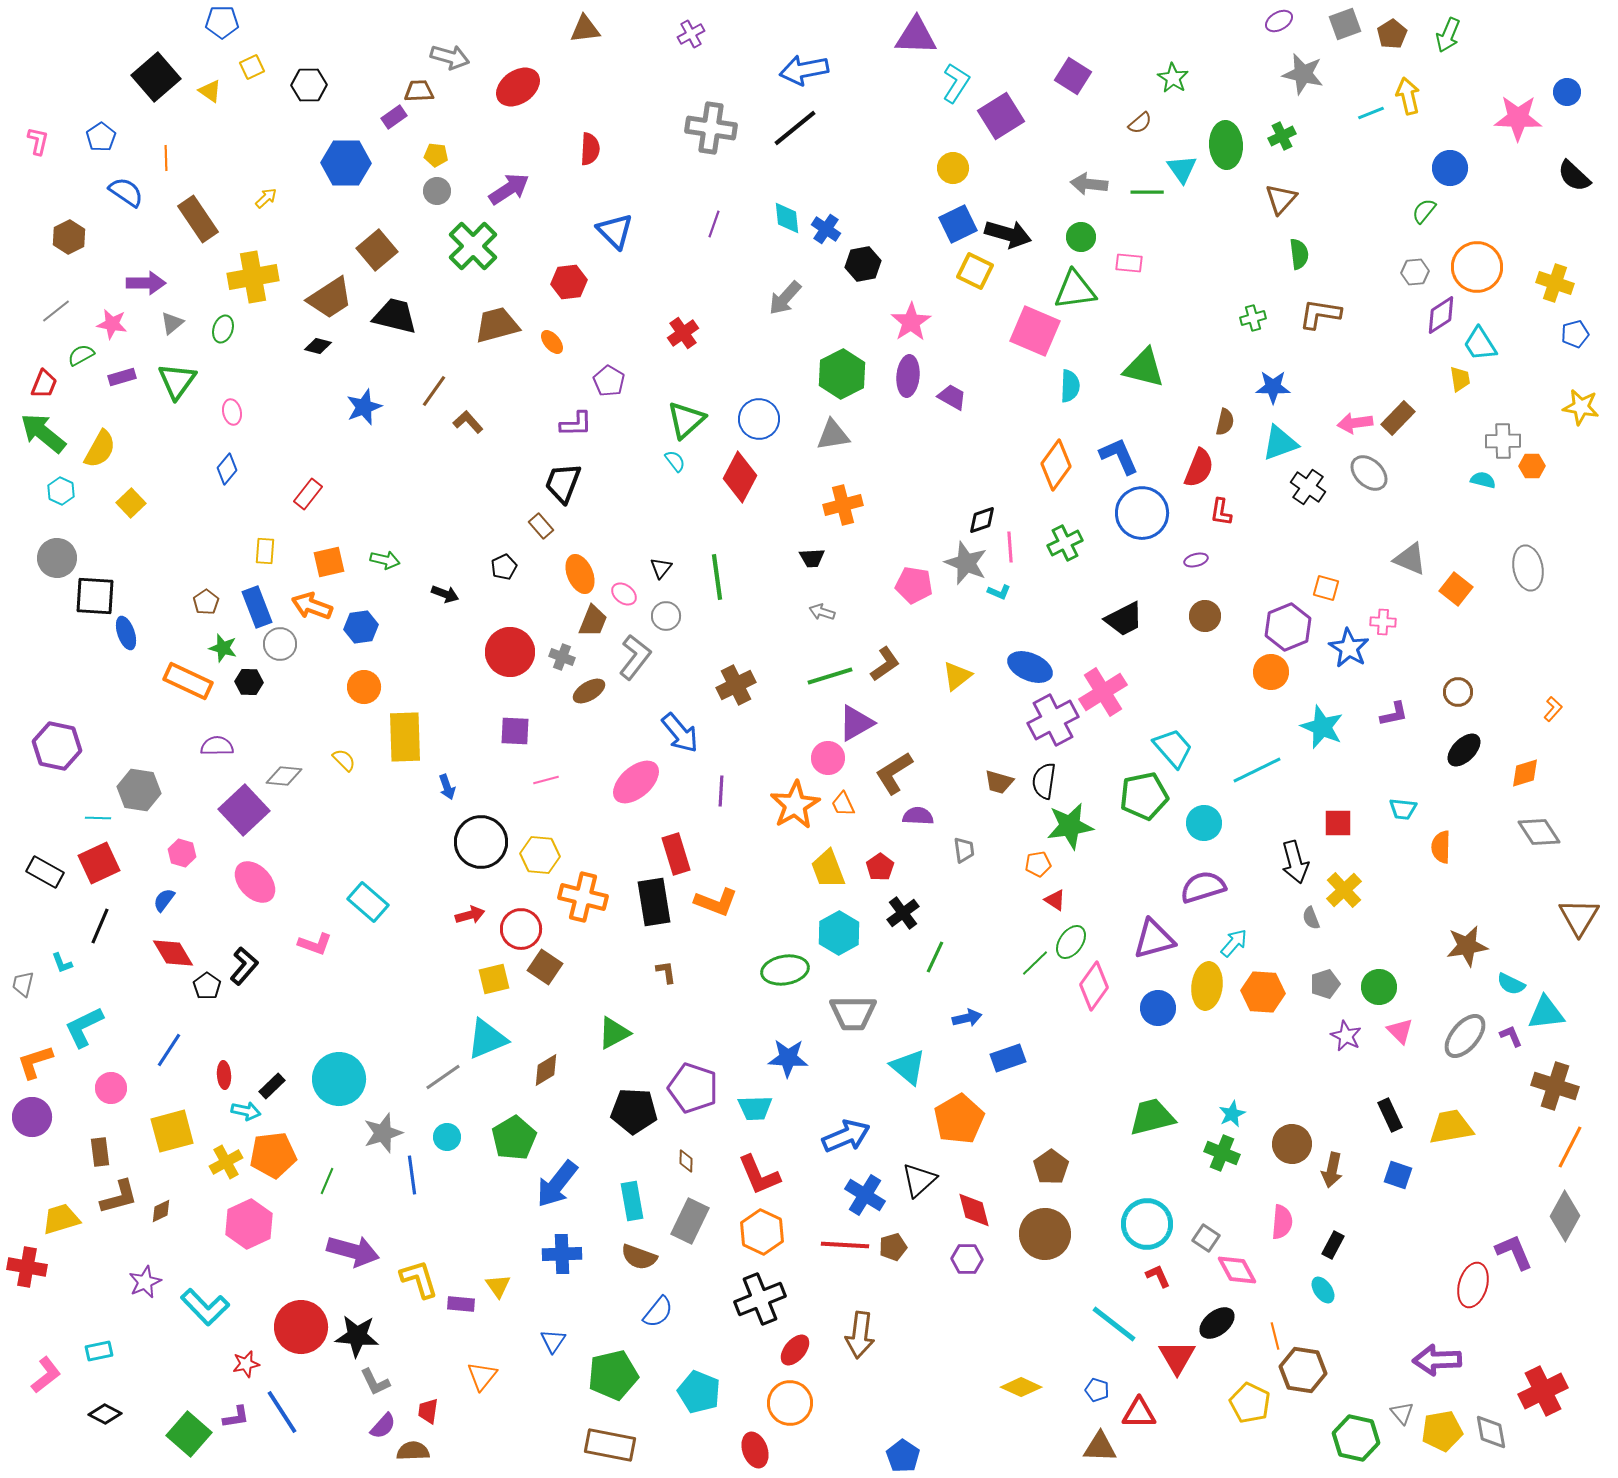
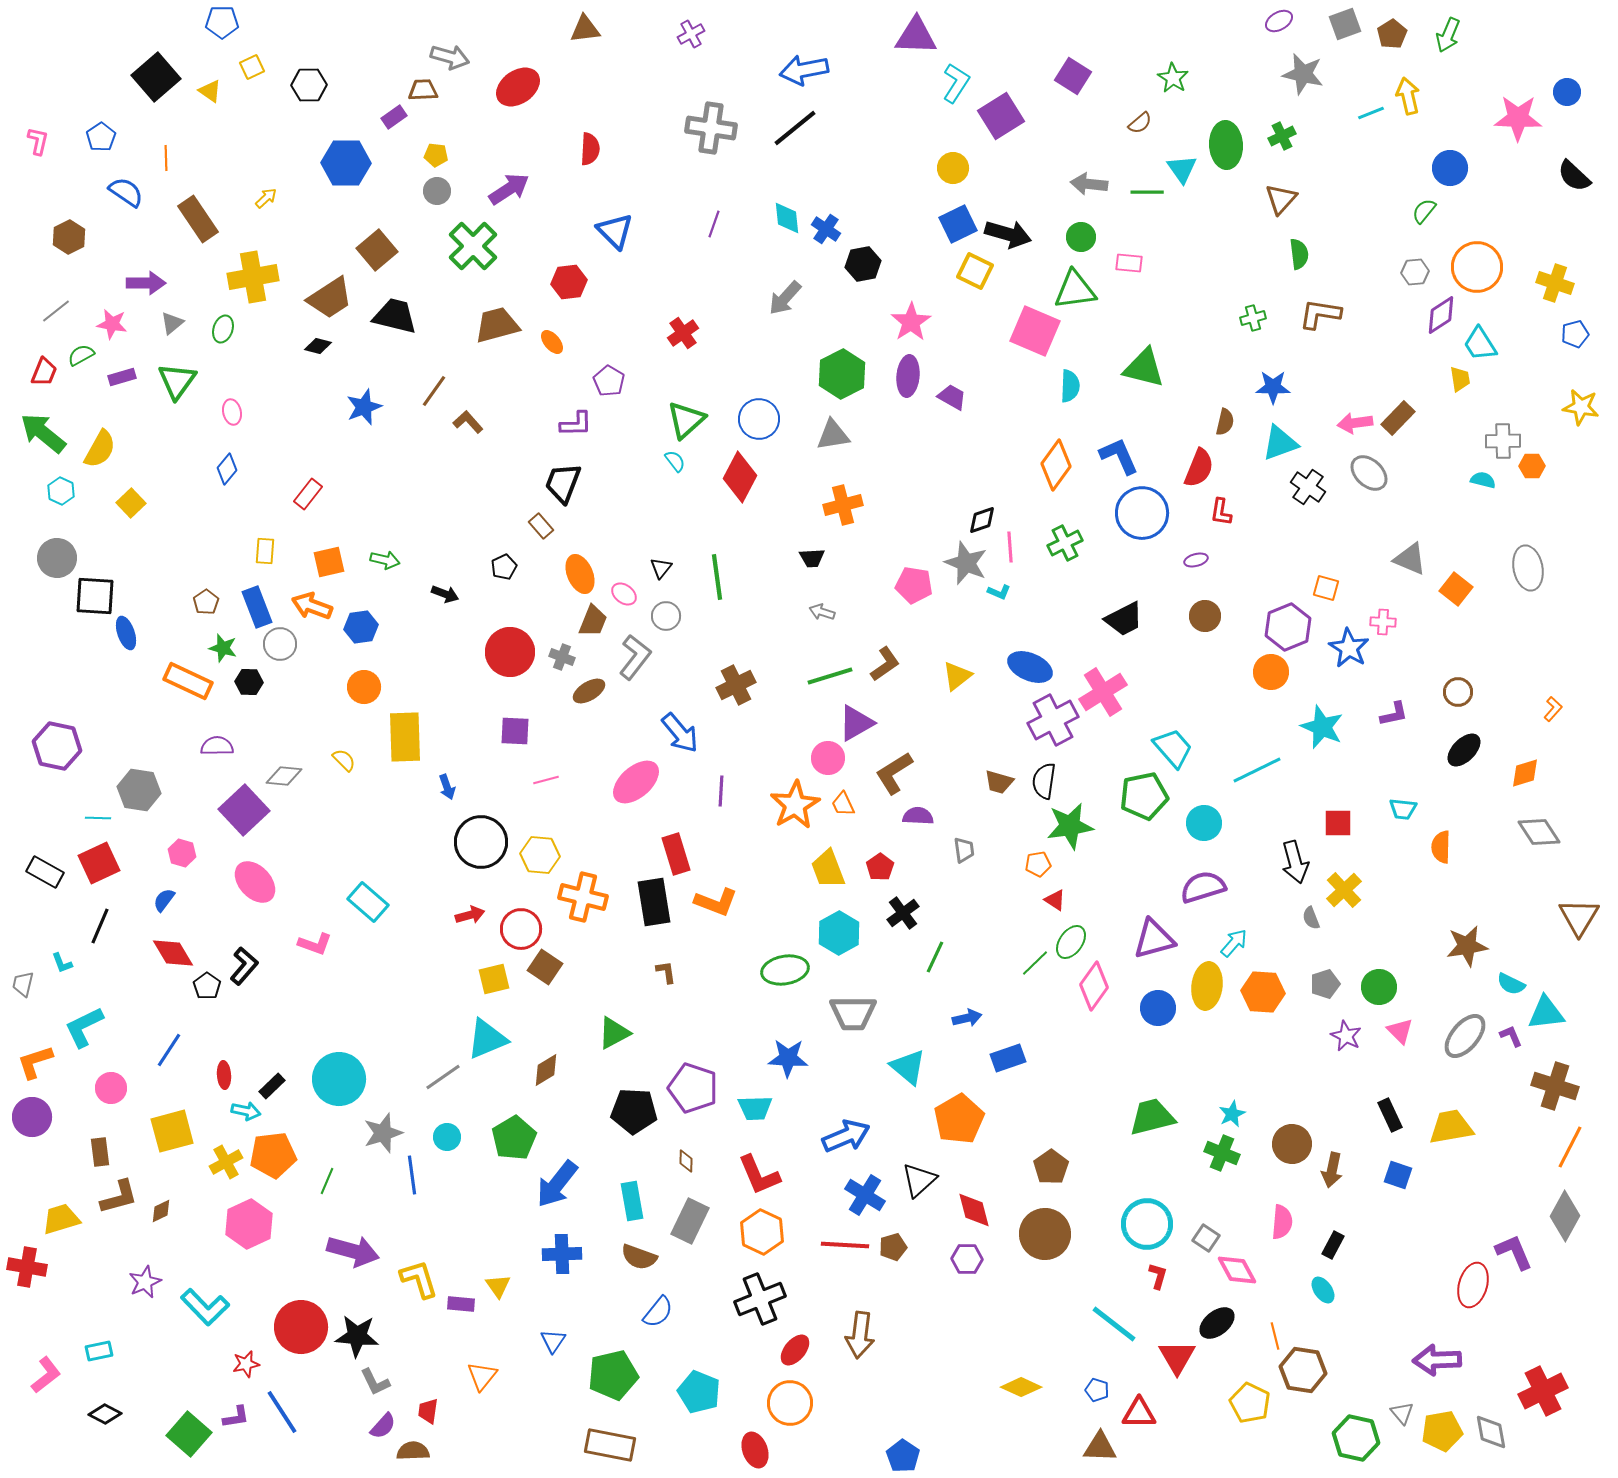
brown trapezoid at (419, 91): moved 4 px right, 1 px up
red trapezoid at (44, 384): moved 12 px up
red L-shape at (1158, 1276): rotated 40 degrees clockwise
